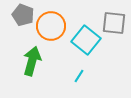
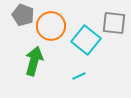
green arrow: moved 2 px right
cyan line: rotated 32 degrees clockwise
